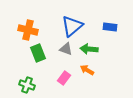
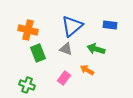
blue rectangle: moved 2 px up
green arrow: moved 7 px right; rotated 12 degrees clockwise
